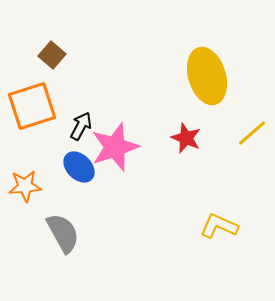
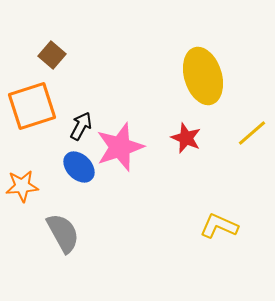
yellow ellipse: moved 4 px left
pink star: moved 5 px right
orange star: moved 3 px left
